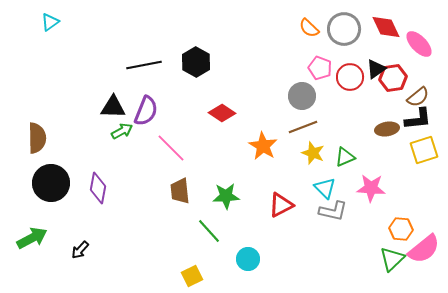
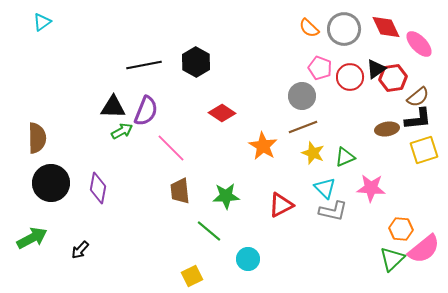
cyan triangle at (50, 22): moved 8 px left
green line at (209, 231): rotated 8 degrees counterclockwise
